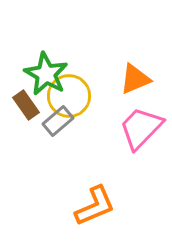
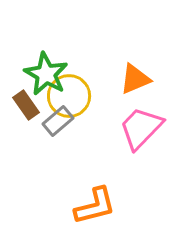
orange L-shape: rotated 9 degrees clockwise
